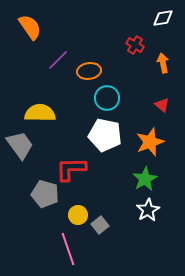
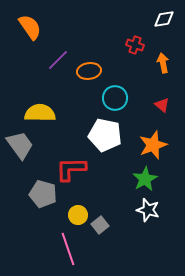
white diamond: moved 1 px right, 1 px down
red cross: rotated 12 degrees counterclockwise
cyan circle: moved 8 px right
orange star: moved 3 px right, 3 px down
gray pentagon: moved 2 px left
white star: rotated 25 degrees counterclockwise
